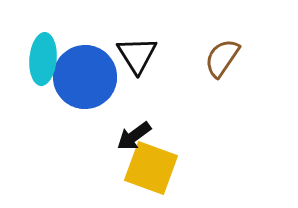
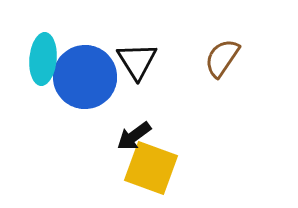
black triangle: moved 6 px down
